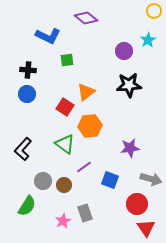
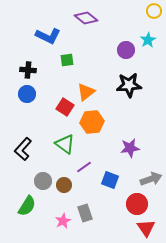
purple circle: moved 2 px right, 1 px up
orange hexagon: moved 2 px right, 4 px up
gray arrow: rotated 35 degrees counterclockwise
